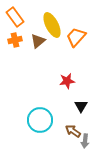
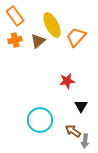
orange rectangle: moved 1 px up
